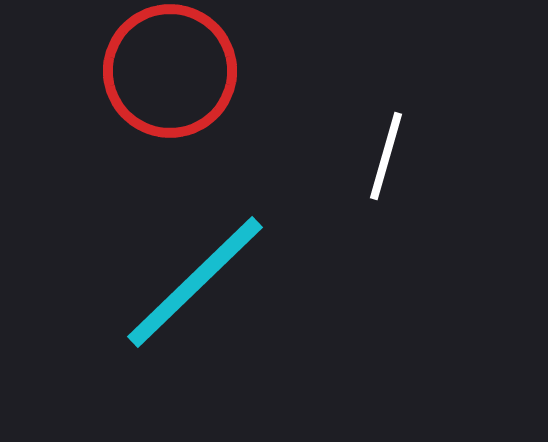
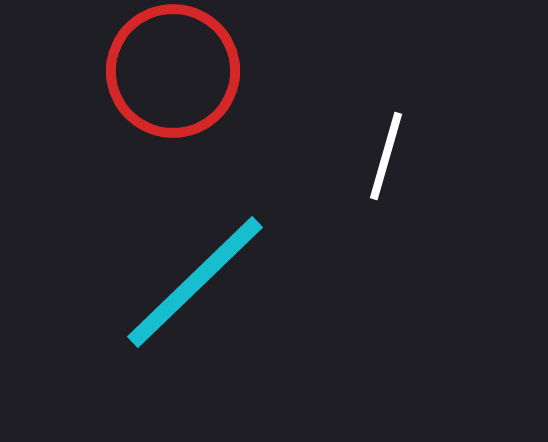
red circle: moved 3 px right
